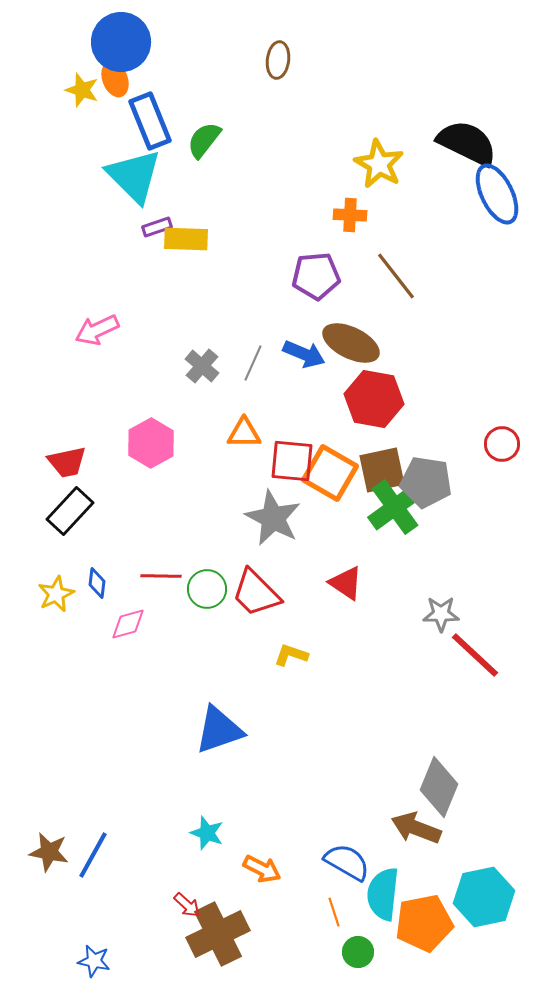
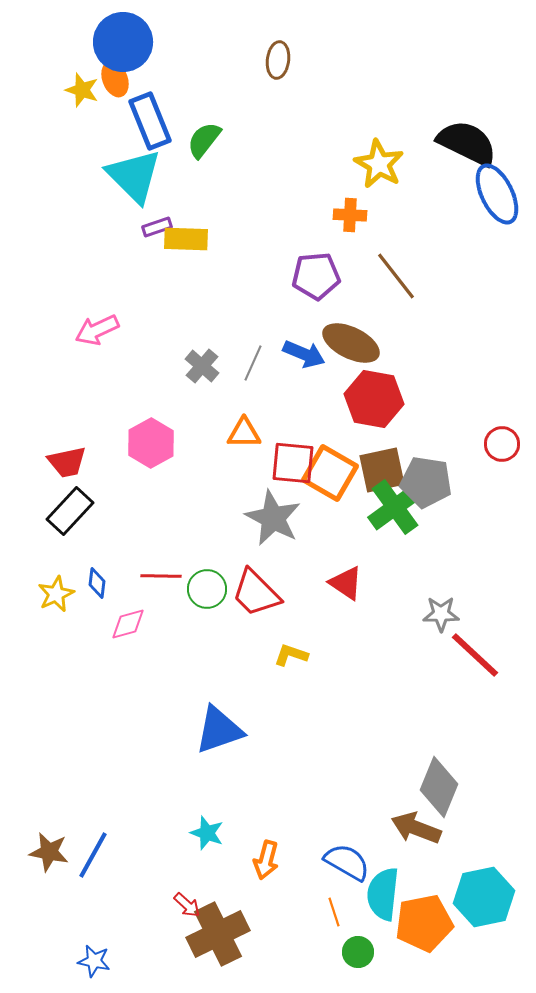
blue circle at (121, 42): moved 2 px right
red square at (292, 461): moved 1 px right, 2 px down
orange arrow at (262, 869): moved 4 px right, 9 px up; rotated 78 degrees clockwise
